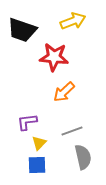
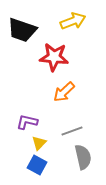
purple L-shape: rotated 20 degrees clockwise
blue square: rotated 30 degrees clockwise
